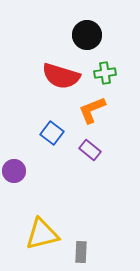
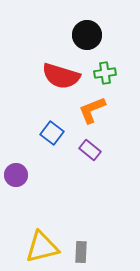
purple circle: moved 2 px right, 4 px down
yellow triangle: moved 13 px down
